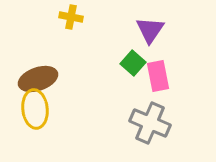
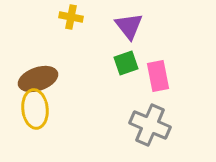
purple triangle: moved 21 px left, 4 px up; rotated 12 degrees counterclockwise
green square: moved 7 px left; rotated 30 degrees clockwise
gray cross: moved 2 px down
